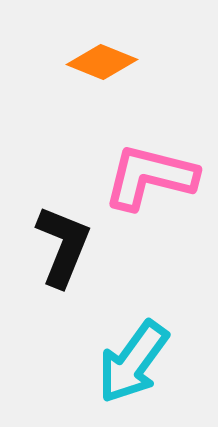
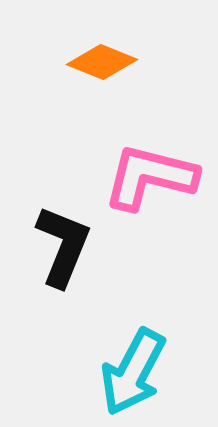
cyan arrow: moved 10 px down; rotated 8 degrees counterclockwise
